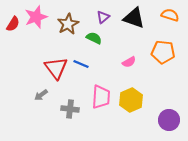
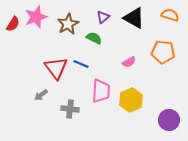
black triangle: rotated 10 degrees clockwise
pink trapezoid: moved 6 px up
